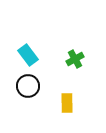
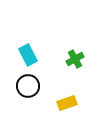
cyan rectangle: rotated 10 degrees clockwise
yellow rectangle: rotated 72 degrees clockwise
